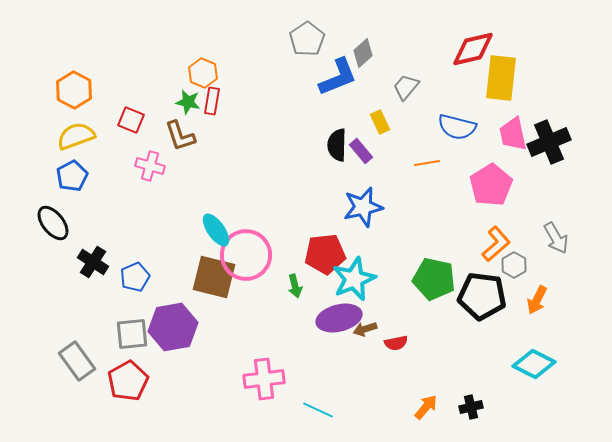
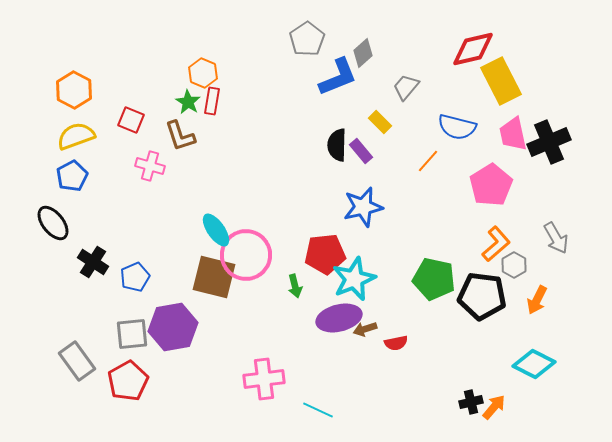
yellow rectangle at (501, 78): moved 3 px down; rotated 33 degrees counterclockwise
green star at (188, 102): rotated 20 degrees clockwise
yellow rectangle at (380, 122): rotated 20 degrees counterclockwise
orange line at (427, 163): moved 1 px right, 2 px up; rotated 40 degrees counterclockwise
orange arrow at (426, 407): moved 68 px right
black cross at (471, 407): moved 5 px up
